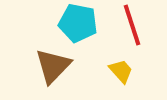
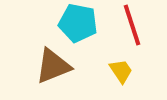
brown triangle: rotated 24 degrees clockwise
yellow trapezoid: rotated 8 degrees clockwise
